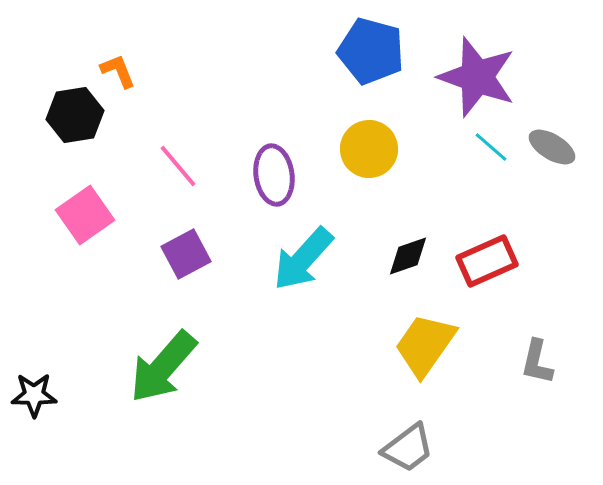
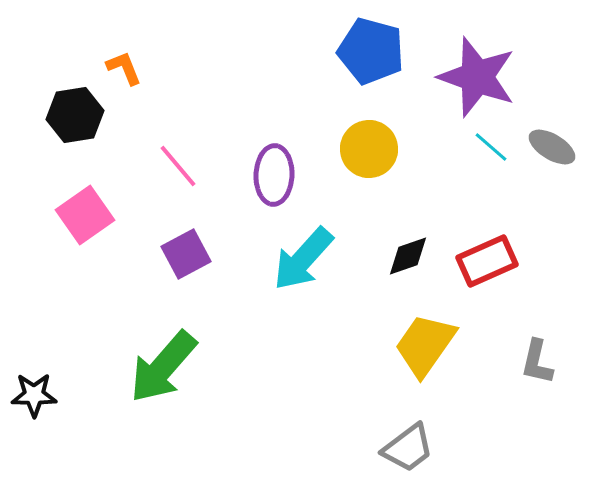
orange L-shape: moved 6 px right, 3 px up
purple ellipse: rotated 10 degrees clockwise
